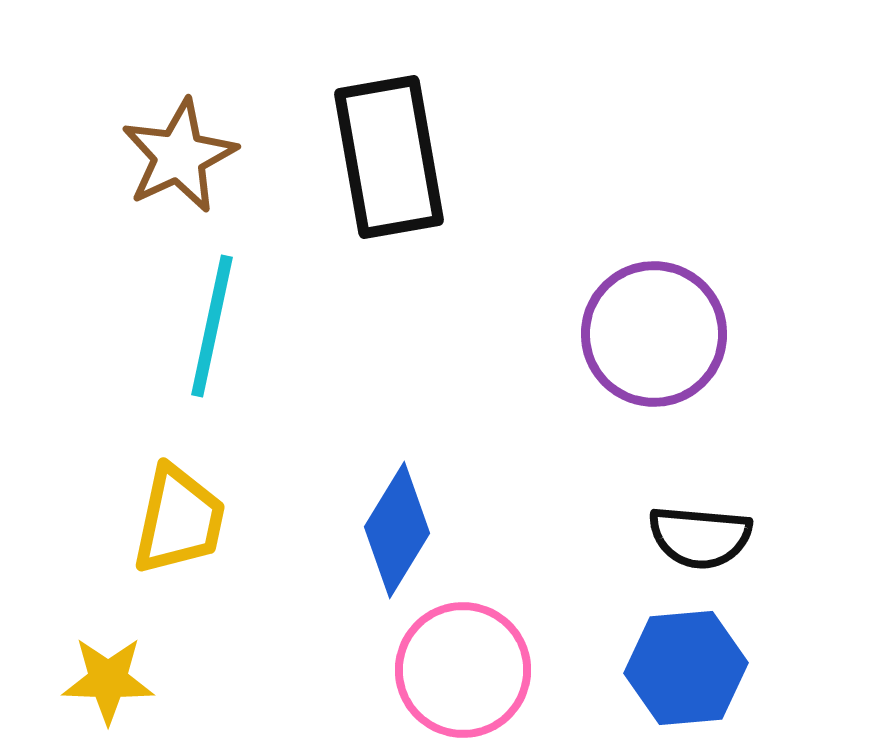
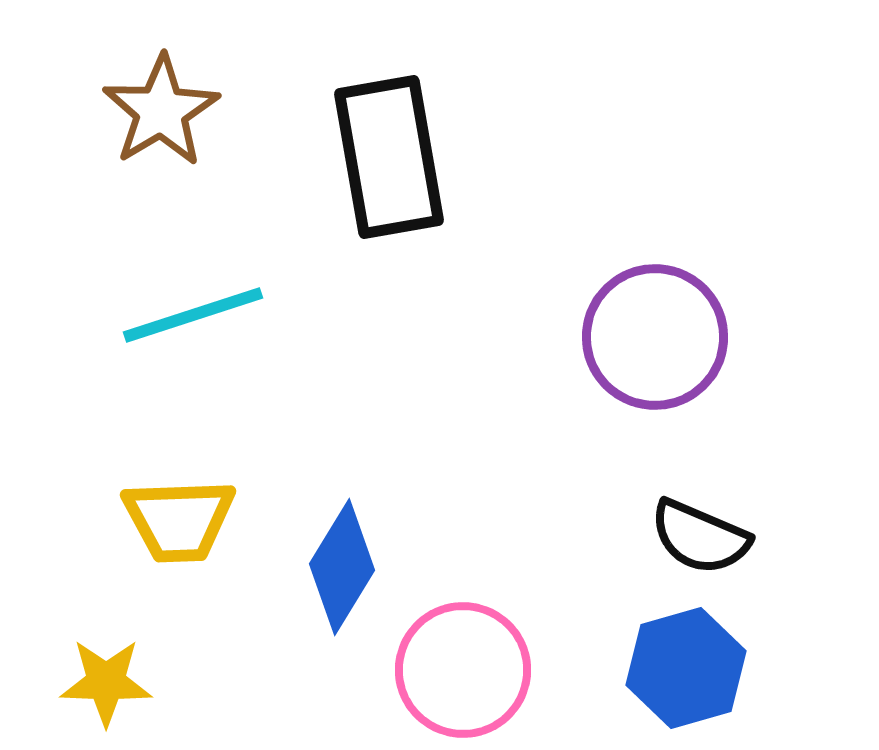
brown star: moved 18 px left, 45 px up; rotated 6 degrees counterclockwise
cyan line: moved 19 px left, 11 px up; rotated 60 degrees clockwise
purple circle: moved 1 px right, 3 px down
yellow trapezoid: rotated 76 degrees clockwise
blue diamond: moved 55 px left, 37 px down
black semicircle: rotated 18 degrees clockwise
blue hexagon: rotated 11 degrees counterclockwise
yellow star: moved 2 px left, 2 px down
